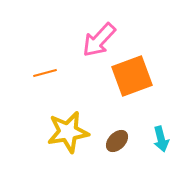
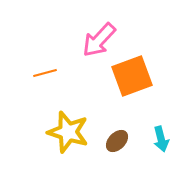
yellow star: rotated 27 degrees clockwise
